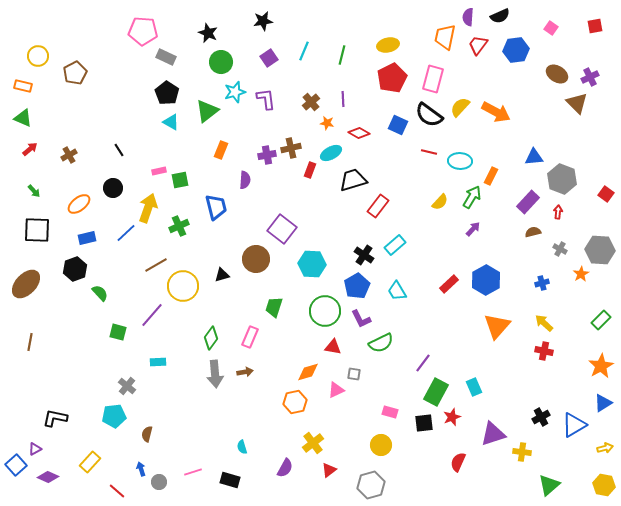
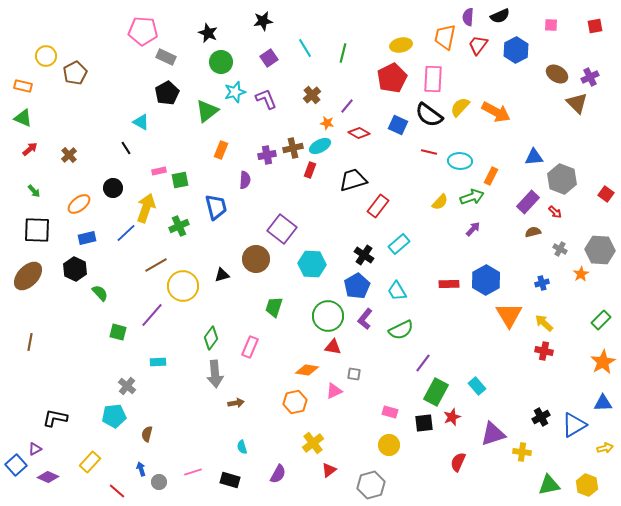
pink square at (551, 28): moved 3 px up; rotated 32 degrees counterclockwise
yellow ellipse at (388, 45): moved 13 px right
blue hexagon at (516, 50): rotated 20 degrees counterclockwise
cyan line at (304, 51): moved 1 px right, 3 px up; rotated 54 degrees counterclockwise
green line at (342, 55): moved 1 px right, 2 px up
yellow circle at (38, 56): moved 8 px right
pink rectangle at (433, 79): rotated 12 degrees counterclockwise
black pentagon at (167, 93): rotated 10 degrees clockwise
purple L-shape at (266, 99): rotated 15 degrees counterclockwise
purple line at (343, 99): moved 4 px right, 7 px down; rotated 42 degrees clockwise
brown cross at (311, 102): moved 1 px right, 7 px up
cyan triangle at (171, 122): moved 30 px left
brown cross at (291, 148): moved 2 px right
black line at (119, 150): moved 7 px right, 2 px up
cyan ellipse at (331, 153): moved 11 px left, 7 px up
brown cross at (69, 155): rotated 14 degrees counterclockwise
green arrow at (472, 197): rotated 40 degrees clockwise
yellow arrow at (148, 208): moved 2 px left
red arrow at (558, 212): moved 3 px left; rotated 128 degrees clockwise
cyan rectangle at (395, 245): moved 4 px right, 1 px up
black hexagon at (75, 269): rotated 15 degrees counterclockwise
brown ellipse at (26, 284): moved 2 px right, 8 px up
red rectangle at (449, 284): rotated 42 degrees clockwise
green circle at (325, 311): moved 3 px right, 5 px down
purple L-shape at (361, 319): moved 4 px right; rotated 65 degrees clockwise
orange triangle at (497, 326): moved 12 px right, 11 px up; rotated 12 degrees counterclockwise
pink rectangle at (250, 337): moved 10 px down
green semicircle at (381, 343): moved 20 px right, 13 px up
orange star at (601, 366): moved 2 px right, 4 px up
brown arrow at (245, 372): moved 9 px left, 31 px down
orange diamond at (308, 372): moved 1 px left, 2 px up; rotated 25 degrees clockwise
cyan rectangle at (474, 387): moved 3 px right, 1 px up; rotated 18 degrees counterclockwise
pink triangle at (336, 390): moved 2 px left, 1 px down
blue triangle at (603, 403): rotated 30 degrees clockwise
yellow circle at (381, 445): moved 8 px right
purple semicircle at (285, 468): moved 7 px left, 6 px down
green triangle at (549, 485): rotated 30 degrees clockwise
yellow hexagon at (604, 485): moved 17 px left; rotated 10 degrees clockwise
